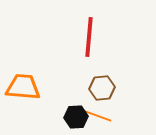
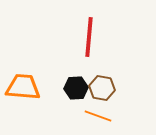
brown hexagon: rotated 15 degrees clockwise
black hexagon: moved 29 px up
